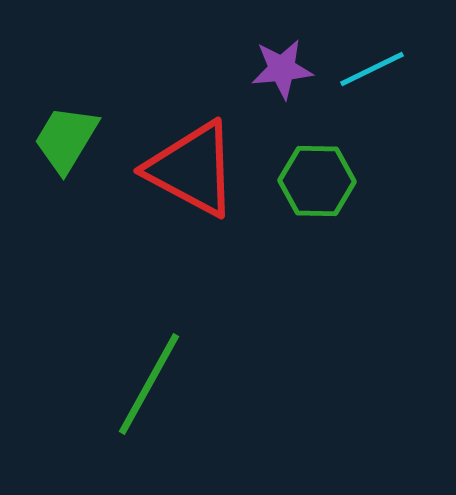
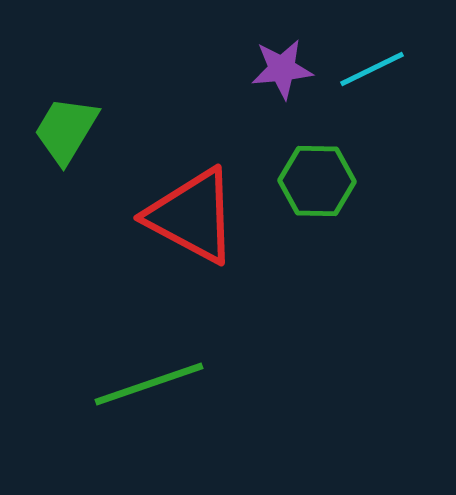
green trapezoid: moved 9 px up
red triangle: moved 47 px down
green line: rotated 42 degrees clockwise
